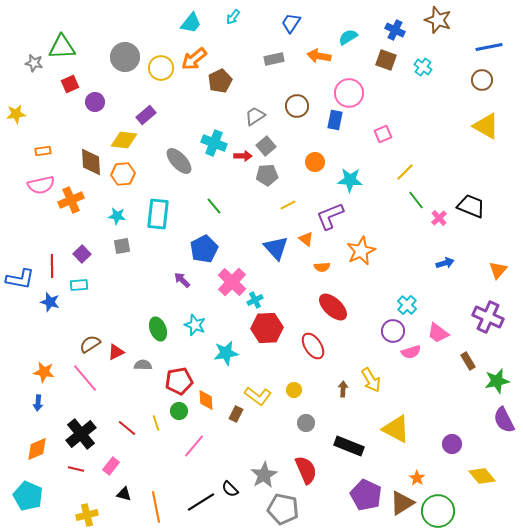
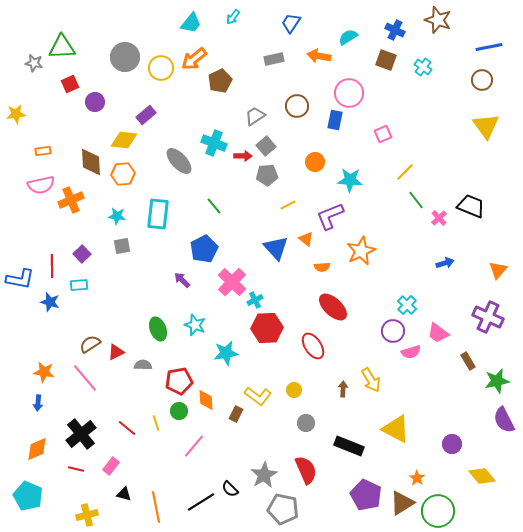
yellow triangle at (486, 126): rotated 24 degrees clockwise
